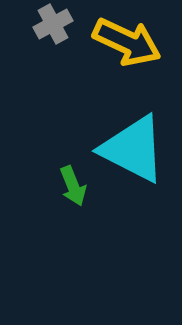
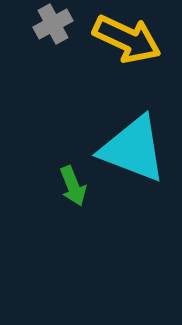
yellow arrow: moved 3 px up
cyan triangle: rotated 6 degrees counterclockwise
